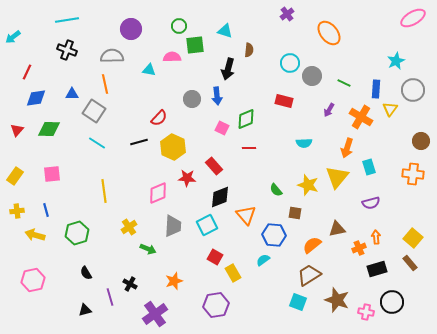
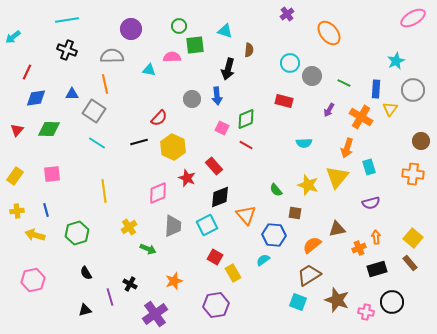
red line at (249, 148): moved 3 px left, 3 px up; rotated 32 degrees clockwise
red star at (187, 178): rotated 18 degrees clockwise
